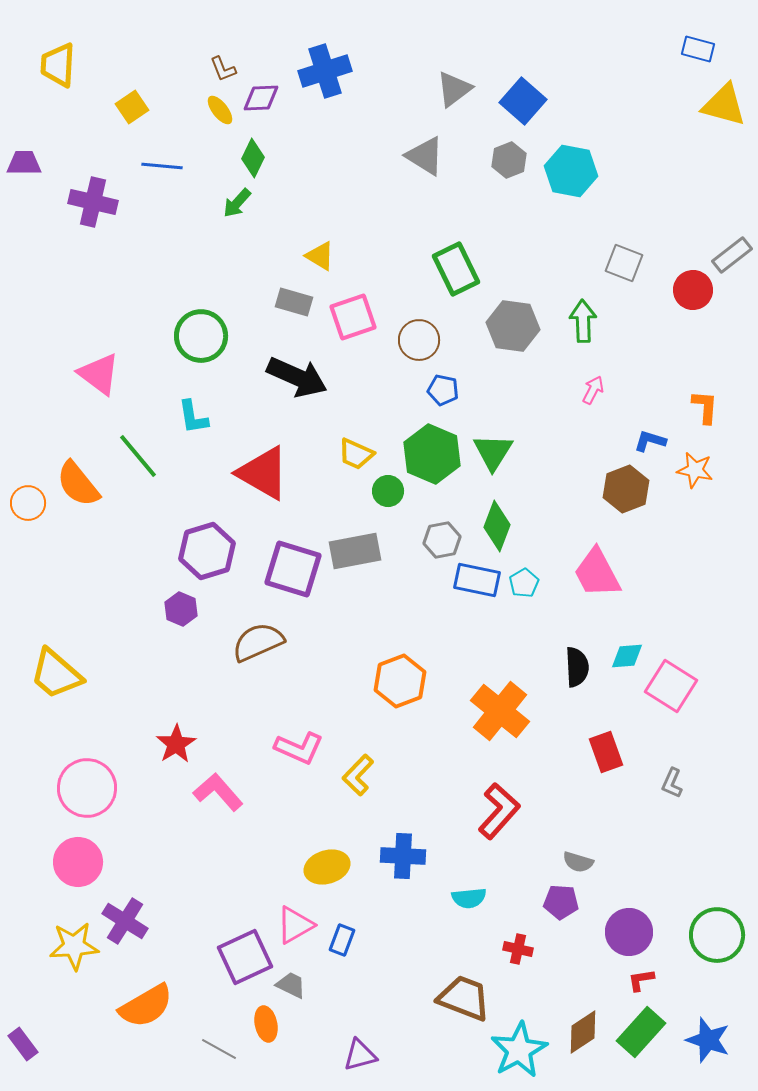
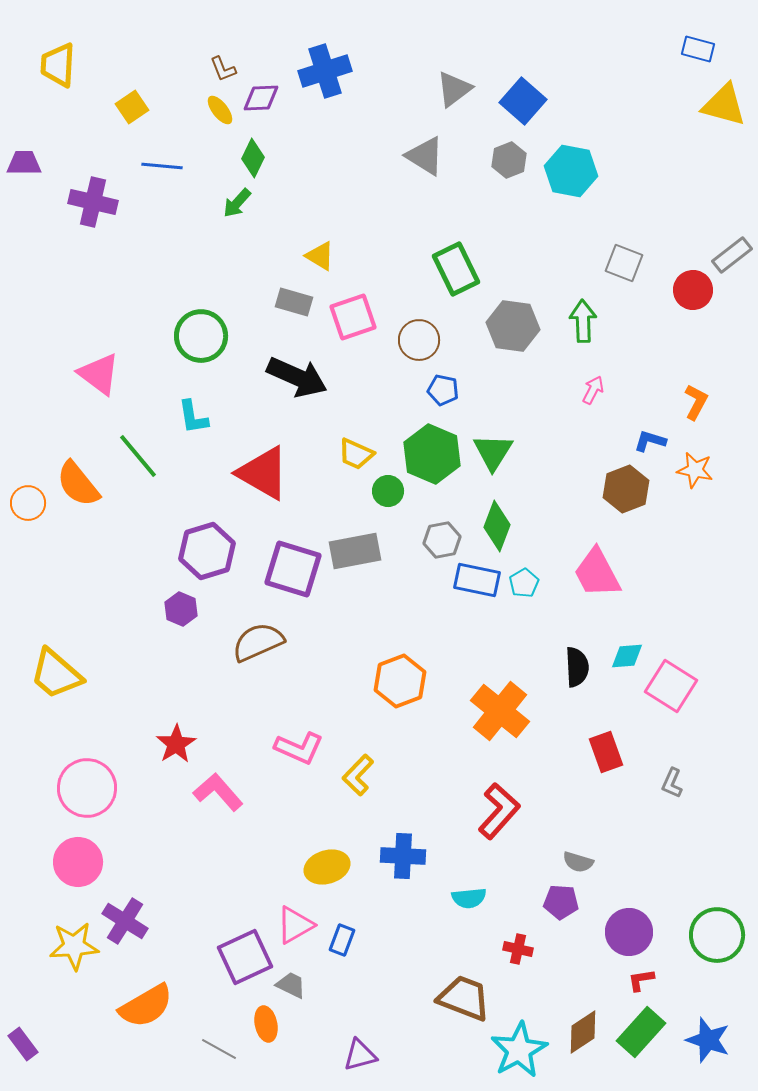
orange L-shape at (705, 407): moved 9 px left, 5 px up; rotated 24 degrees clockwise
